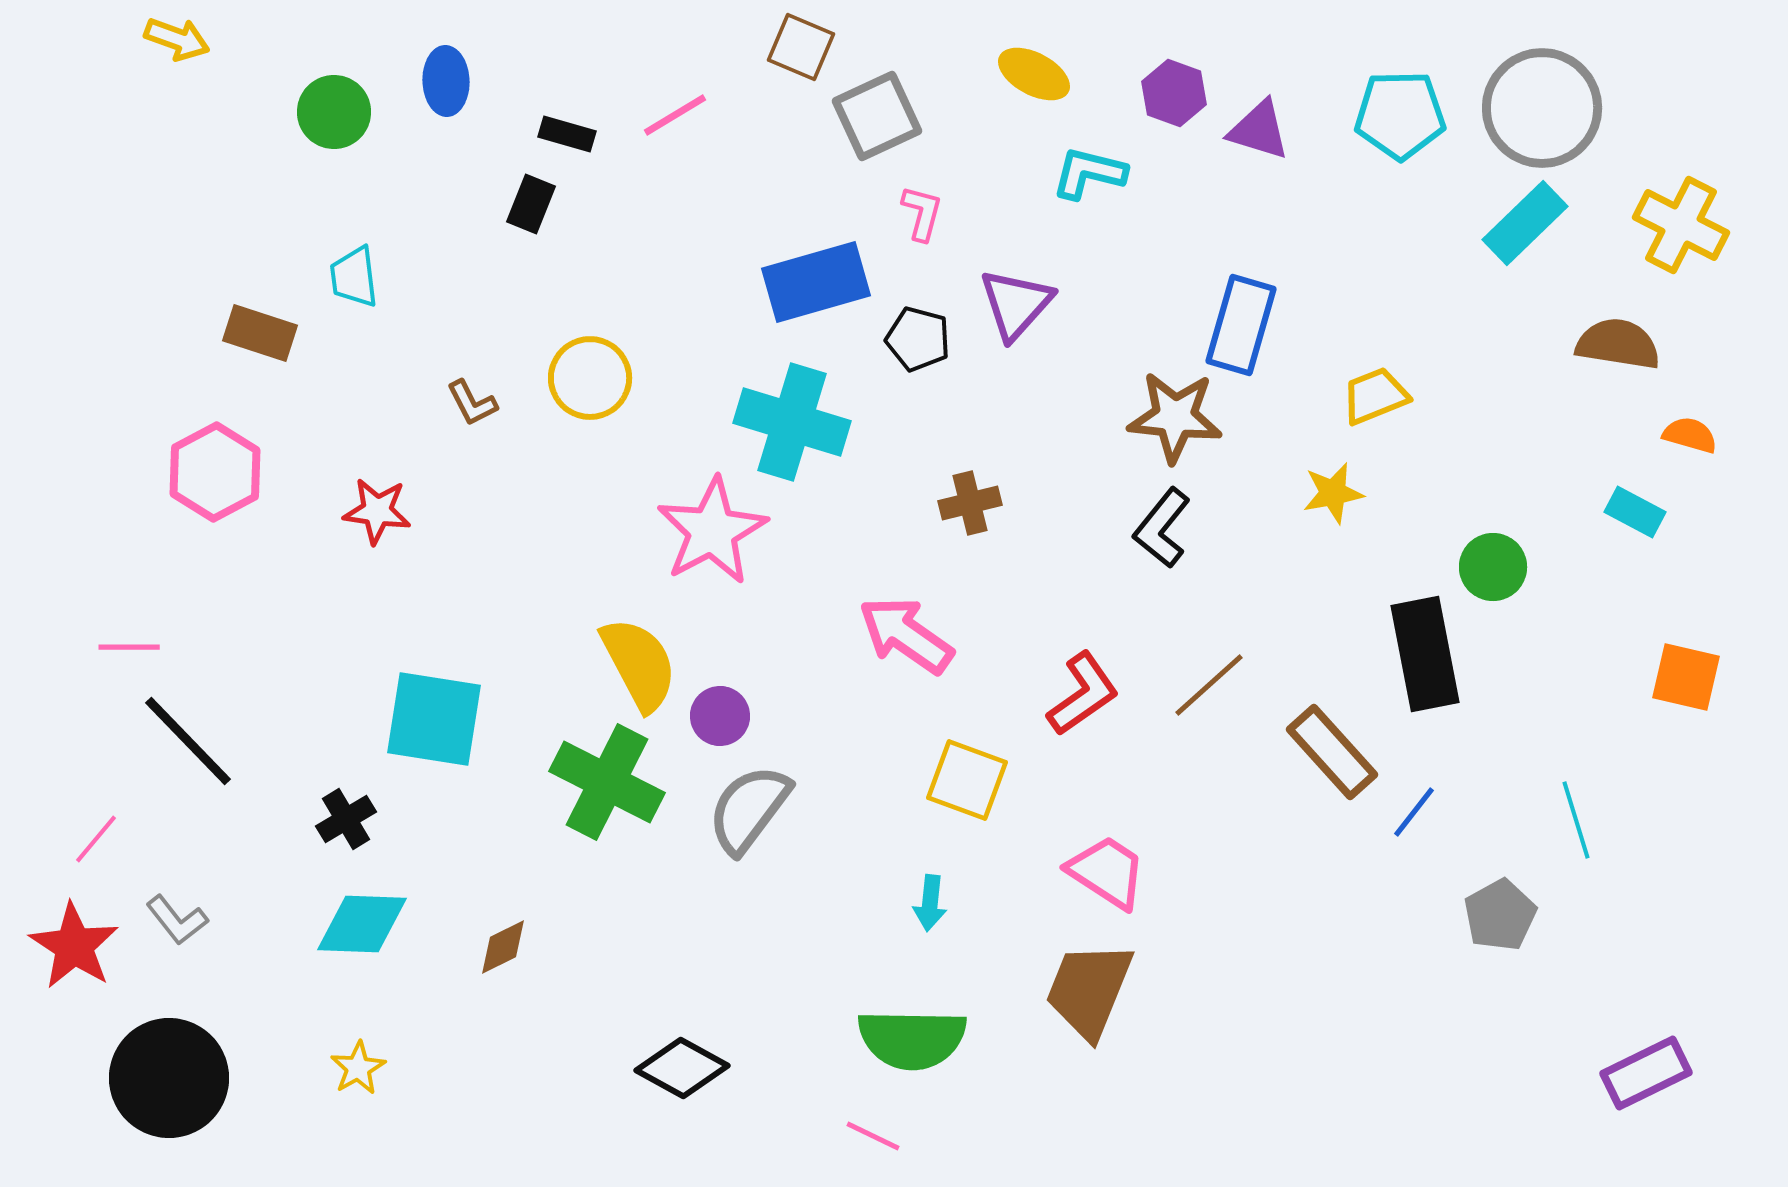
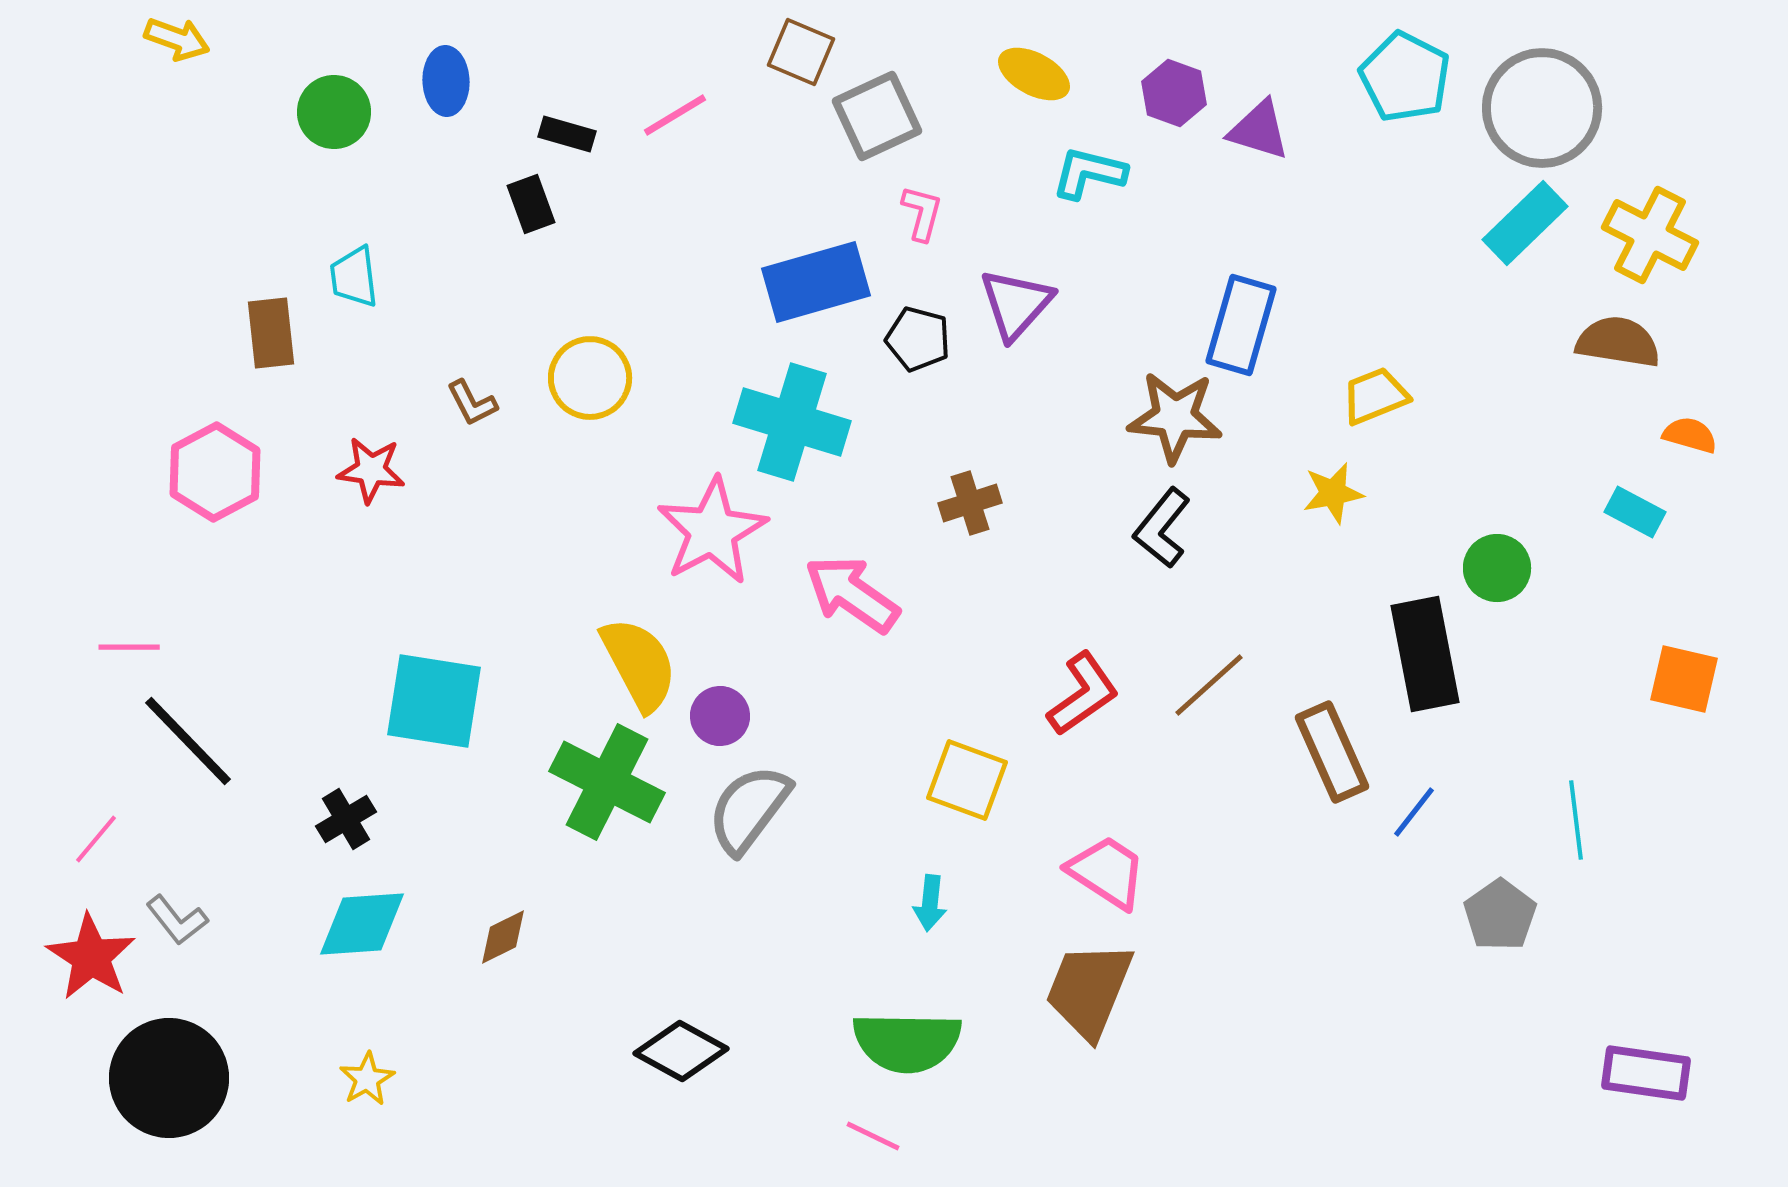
brown square at (801, 47): moved 5 px down
cyan pentagon at (1400, 115): moved 5 px right, 38 px up; rotated 28 degrees clockwise
black rectangle at (531, 204): rotated 42 degrees counterclockwise
yellow cross at (1681, 225): moved 31 px left, 10 px down
brown rectangle at (260, 333): moved 11 px right; rotated 66 degrees clockwise
brown semicircle at (1618, 344): moved 2 px up
brown cross at (970, 503): rotated 4 degrees counterclockwise
red star at (377, 511): moved 6 px left, 41 px up
green circle at (1493, 567): moved 4 px right, 1 px down
pink arrow at (906, 635): moved 54 px left, 41 px up
orange square at (1686, 677): moved 2 px left, 2 px down
cyan square at (434, 719): moved 18 px up
brown rectangle at (1332, 752): rotated 18 degrees clockwise
cyan line at (1576, 820): rotated 10 degrees clockwise
gray pentagon at (1500, 915): rotated 6 degrees counterclockwise
cyan diamond at (362, 924): rotated 6 degrees counterclockwise
red star at (74, 946): moved 17 px right, 11 px down
brown diamond at (503, 947): moved 10 px up
green semicircle at (912, 1039): moved 5 px left, 3 px down
yellow star at (358, 1068): moved 9 px right, 11 px down
black diamond at (682, 1068): moved 1 px left, 17 px up
purple rectangle at (1646, 1073): rotated 34 degrees clockwise
